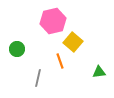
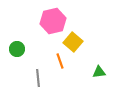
gray line: rotated 18 degrees counterclockwise
